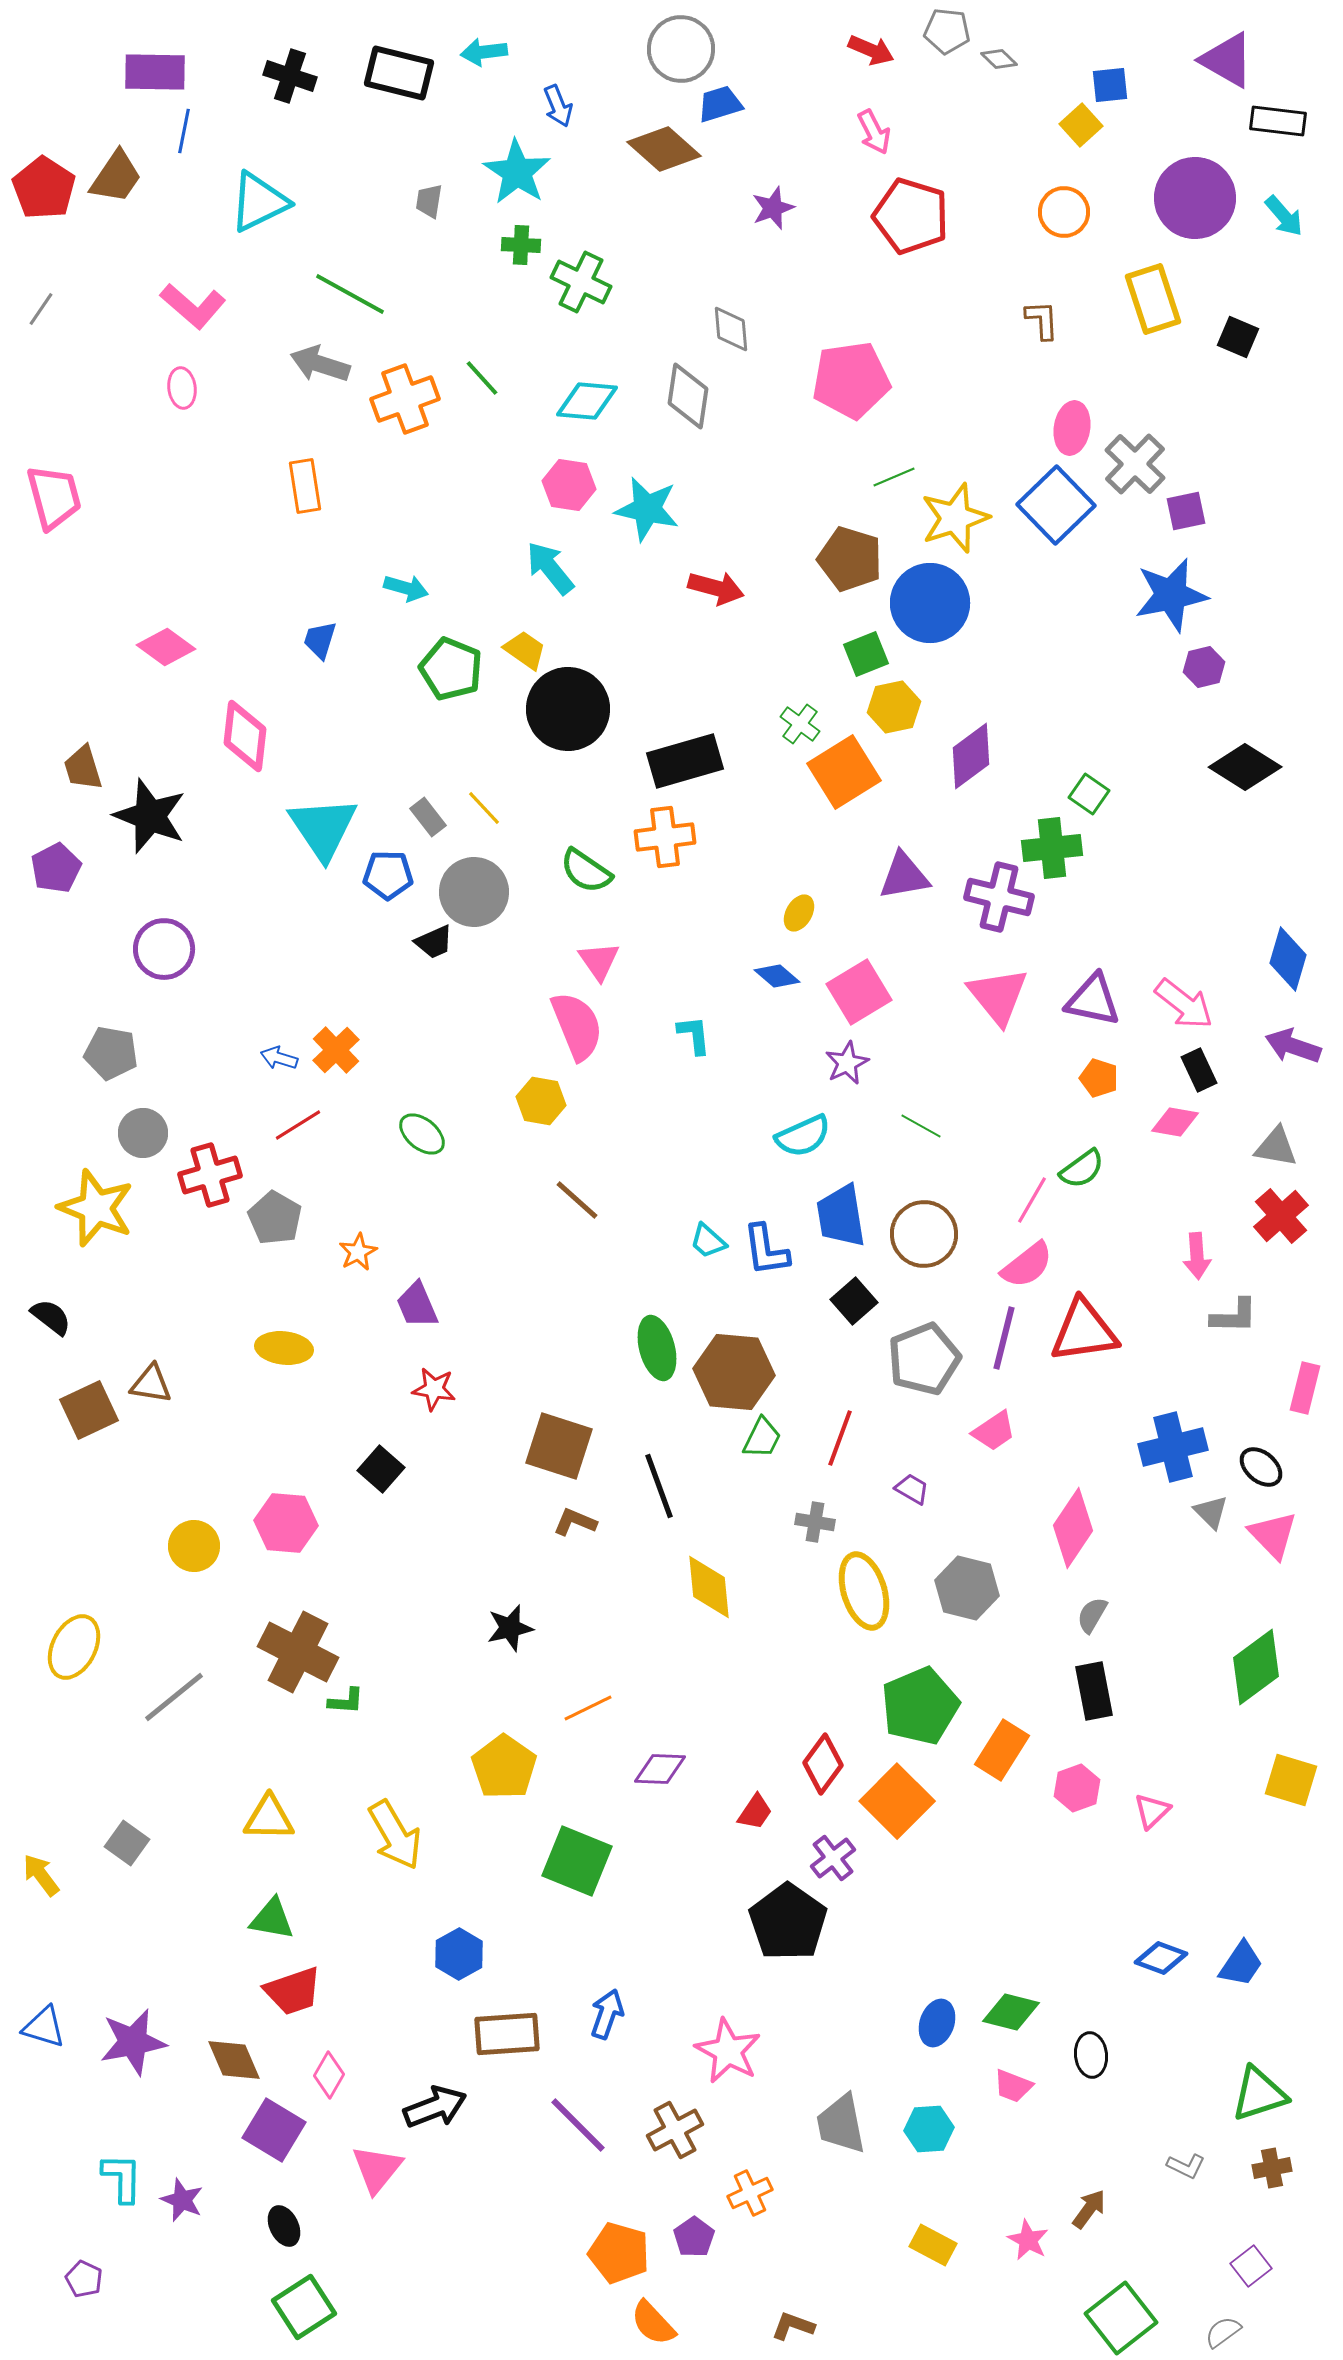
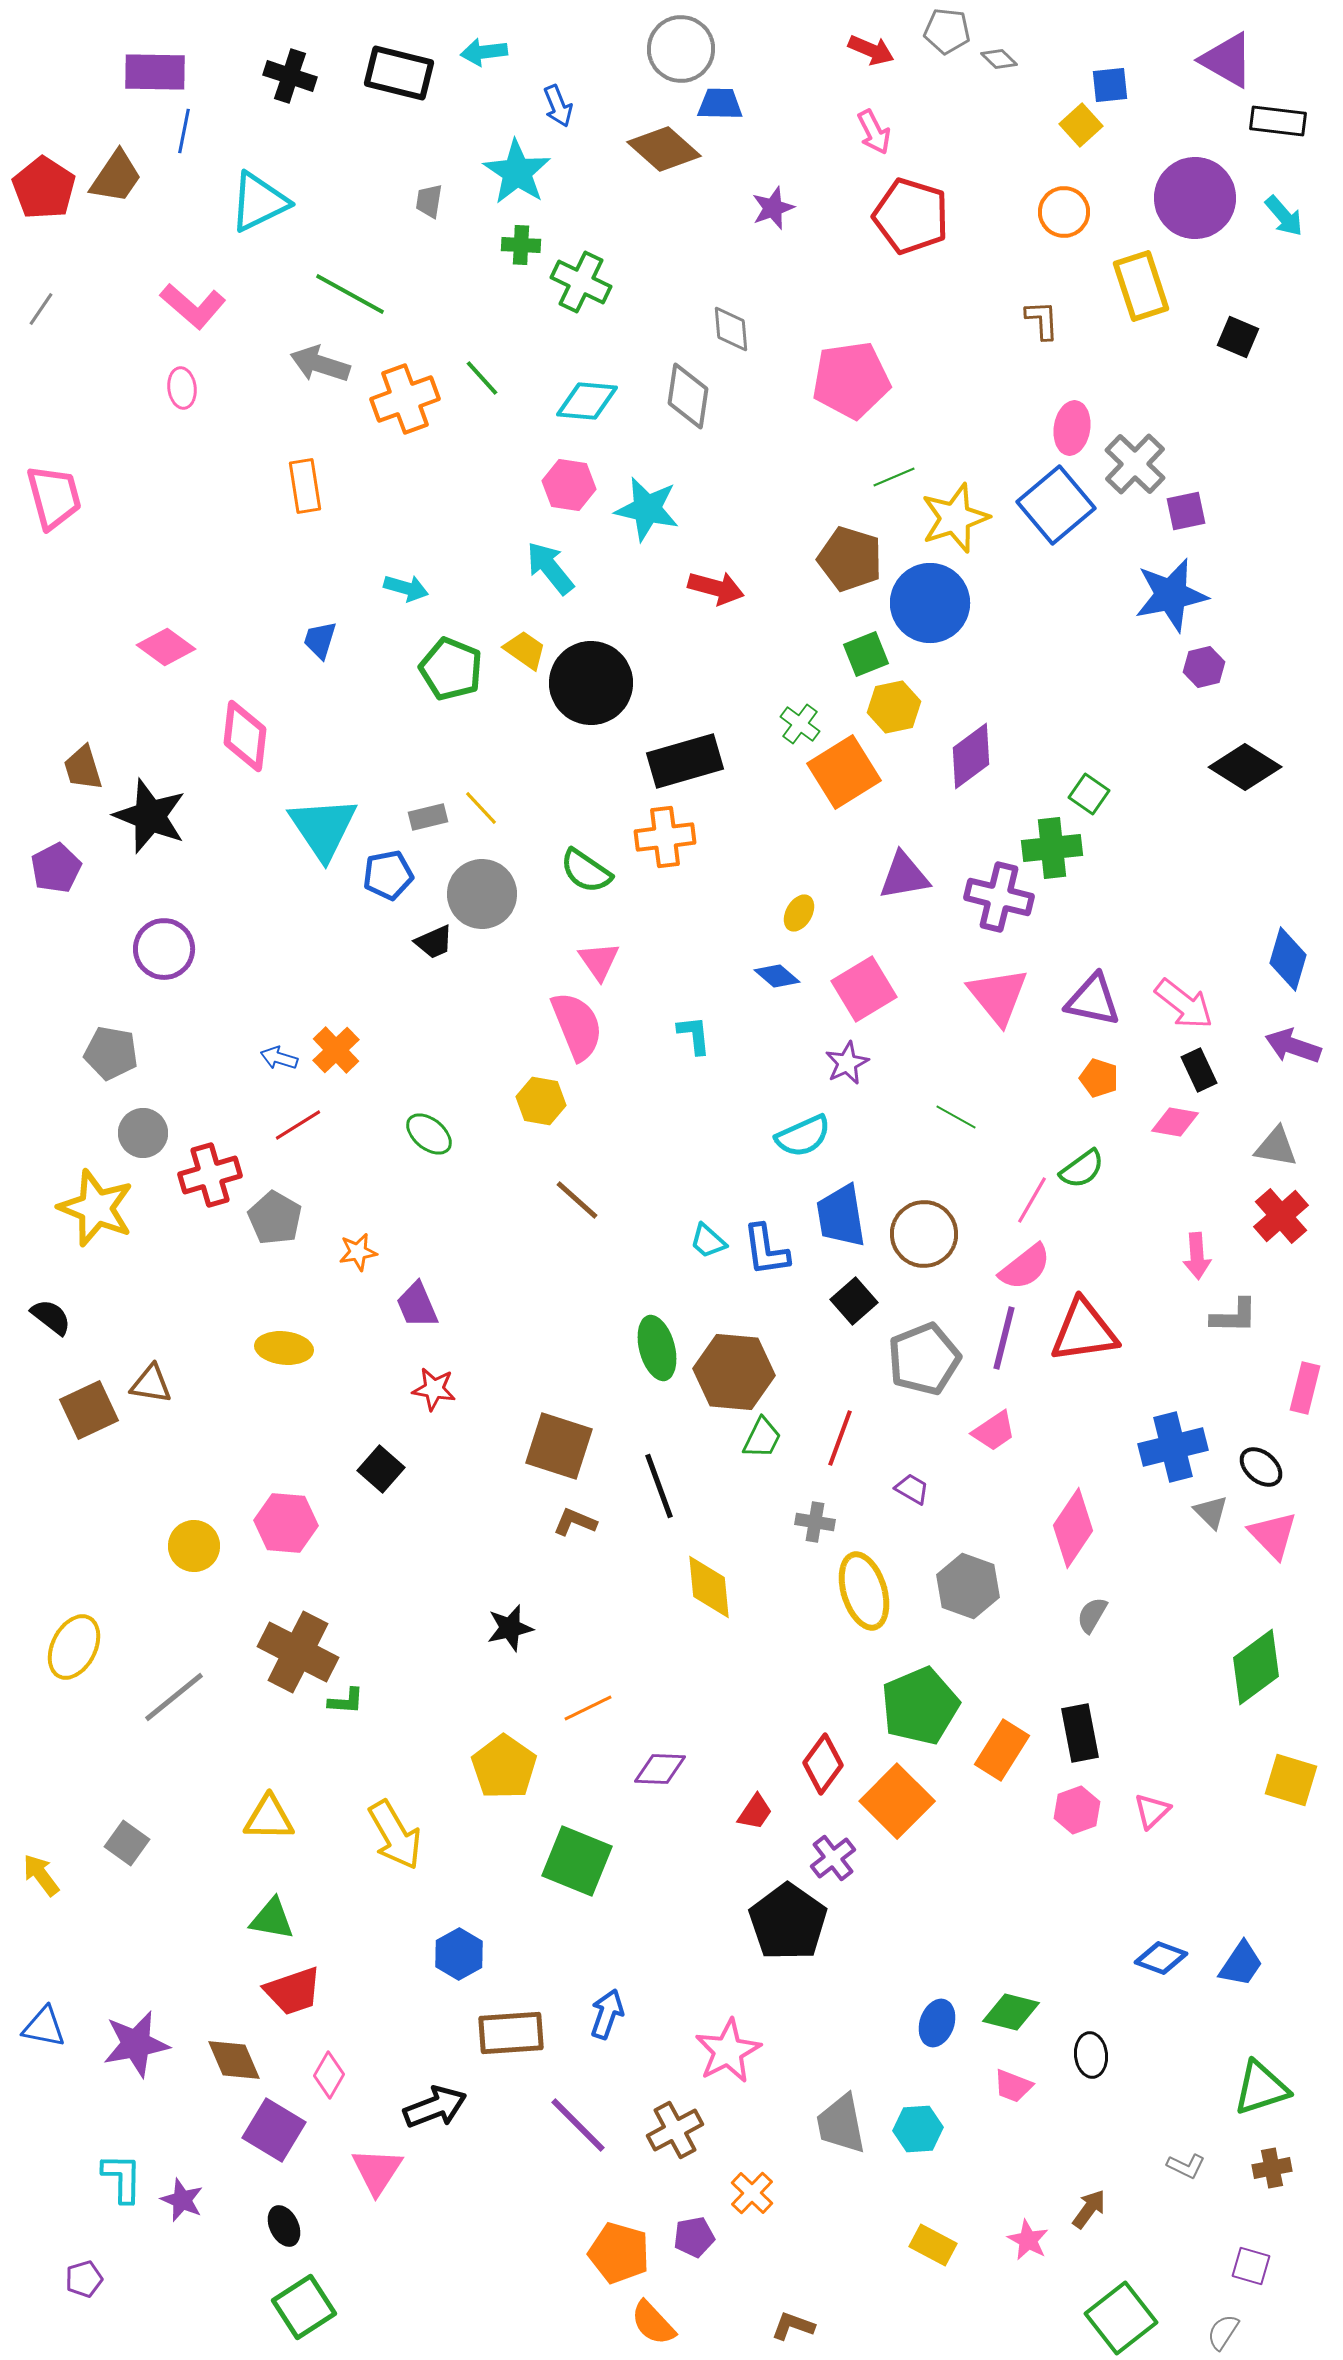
blue trapezoid at (720, 104): rotated 18 degrees clockwise
yellow rectangle at (1153, 299): moved 12 px left, 13 px up
blue square at (1056, 505): rotated 4 degrees clockwise
black circle at (568, 709): moved 23 px right, 26 px up
yellow line at (484, 808): moved 3 px left
gray rectangle at (428, 817): rotated 66 degrees counterclockwise
blue pentagon at (388, 875): rotated 12 degrees counterclockwise
gray circle at (474, 892): moved 8 px right, 2 px down
pink square at (859, 992): moved 5 px right, 3 px up
green line at (921, 1126): moved 35 px right, 9 px up
green ellipse at (422, 1134): moved 7 px right
orange star at (358, 1252): rotated 18 degrees clockwise
pink semicircle at (1027, 1265): moved 2 px left, 2 px down
gray hexagon at (967, 1588): moved 1 px right, 2 px up; rotated 6 degrees clockwise
black rectangle at (1094, 1691): moved 14 px left, 42 px down
pink hexagon at (1077, 1788): moved 22 px down
blue triangle at (44, 2027): rotated 6 degrees counterclockwise
brown rectangle at (507, 2034): moved 4 px right, 1 px up
purple star at (133, 2042): moved 3 px right, 2 px down
pink star at (728, 2051): rotated 16 degrees clockwise
green triangle at (1259, 2094): moved 2 px right, 6 px up
cyan hexagon at (929, 2129): moved 11 px left
pink triangle at (377, 2169): moved 2 px down; rotated 6 degrees counterclockwise
orange cross at (750, 2193): moved 2 px right; rotated 21 degrees counterclockwise
purple pentagon at (694, 2237): rotated 24 degrees clockwise
purple square at (1251, 2266): rotated 36 degrees counterclockwise
purple pentagon at (84, 2279): rotated 30 degrees clockwise
gray semicircle at (1223, 2332): rotated 21 degrees counterclockwise
